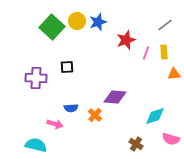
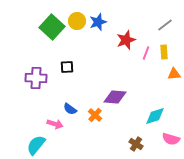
blue semicircle: moved 1 px left, 1 px down; rotated 40 degrees clockwise
cyan semicircle: rotated 65 degrees counterclockwise
